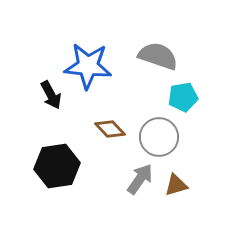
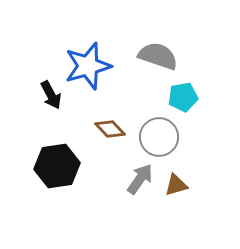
blue star: rotated 21 degrees counterclockwise
